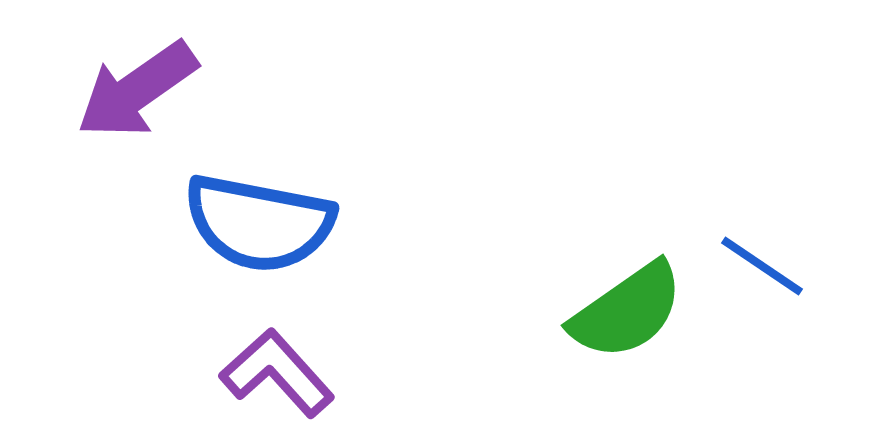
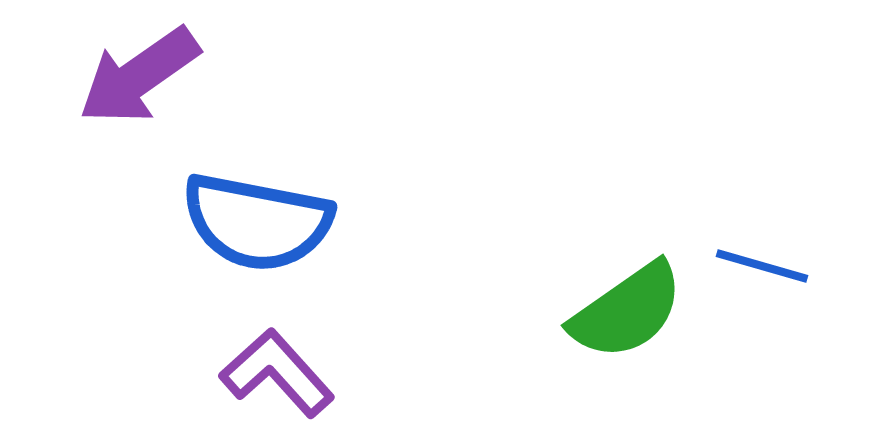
purple arrow: moved 2 px right, 14 px up
blue semicircle: moved 2 px left, 1 px up
blue line: rotated 18 degrees counterclockwise
